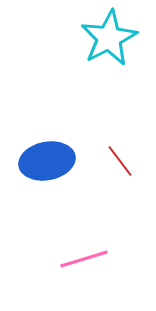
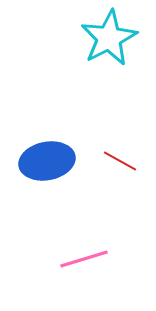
red line: rotated 24 degrees counterclockwise
